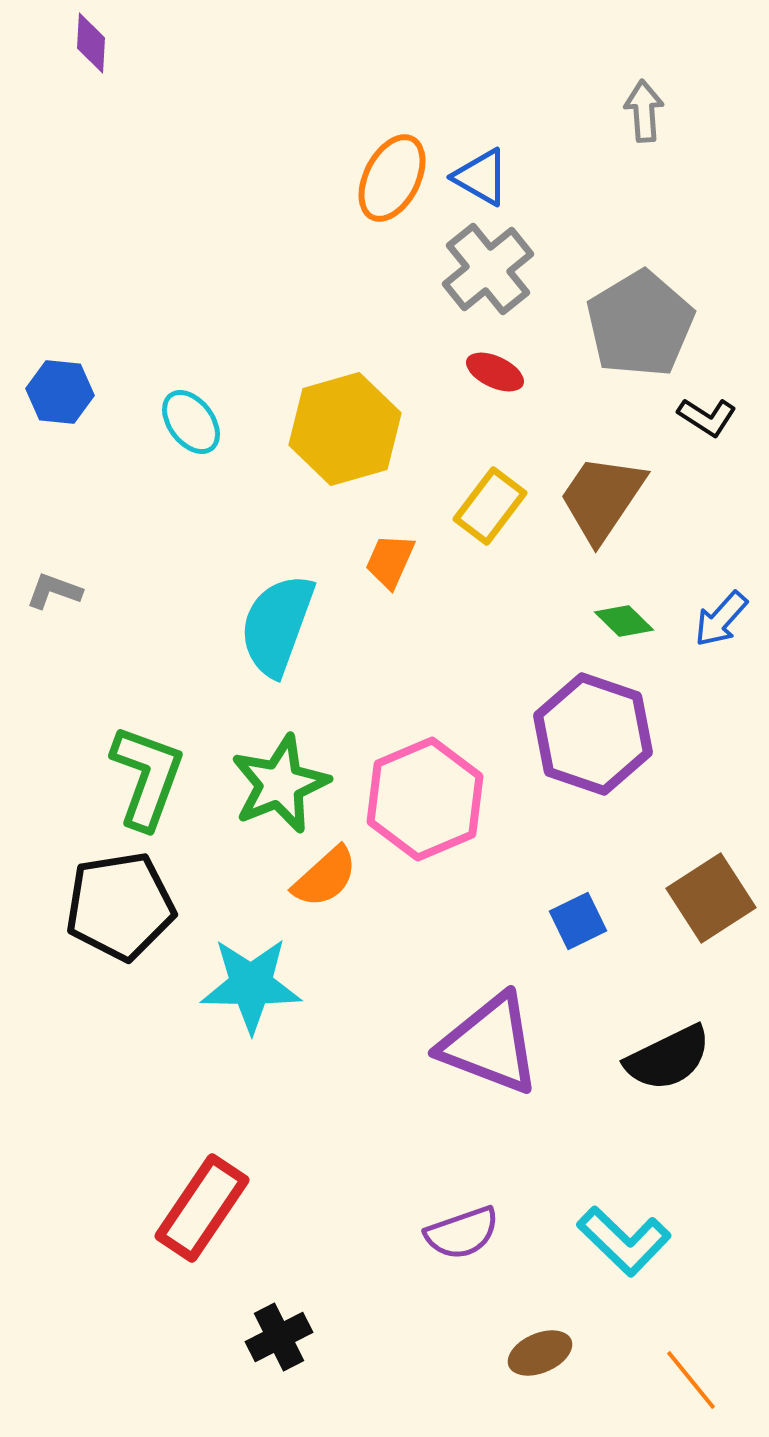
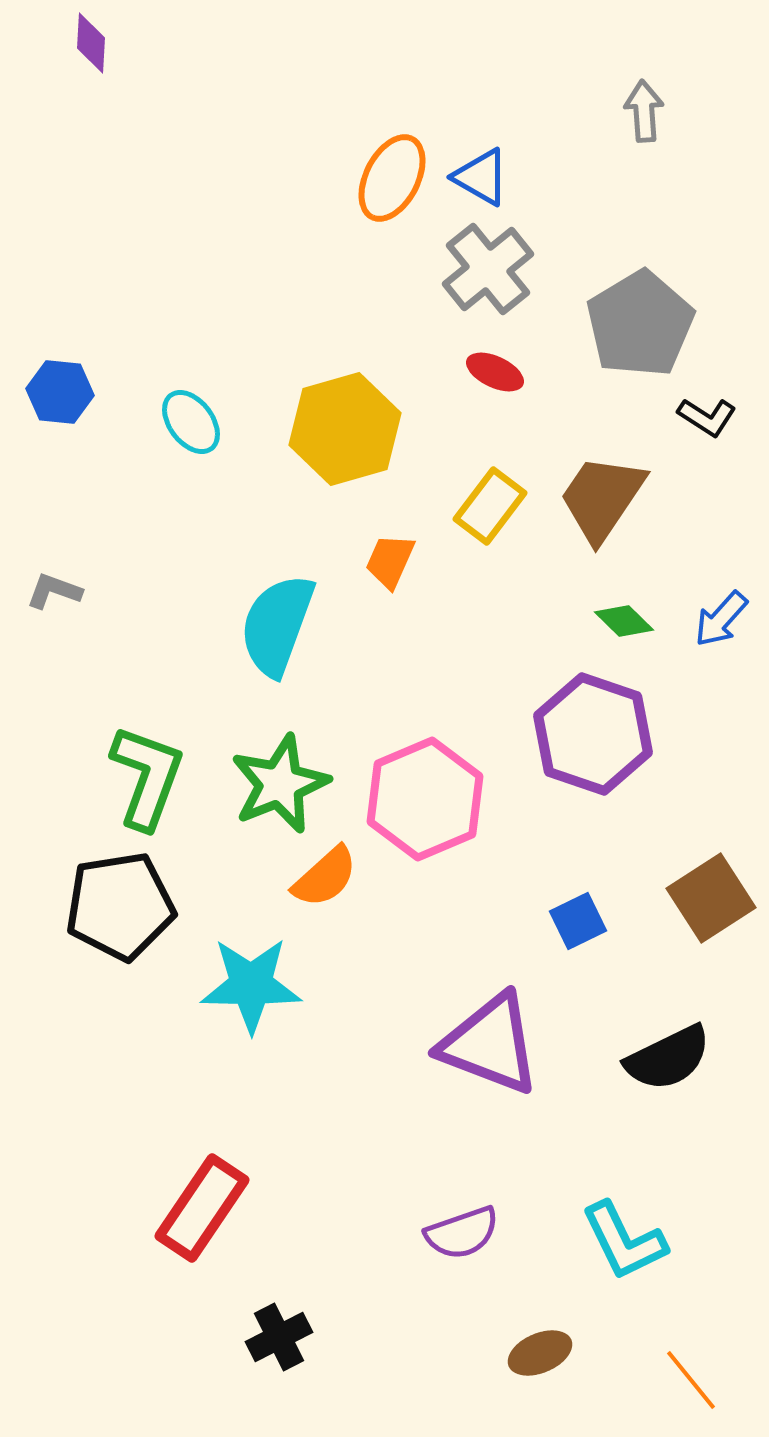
cyan L-shape: rotated 20 degrees clockwise
